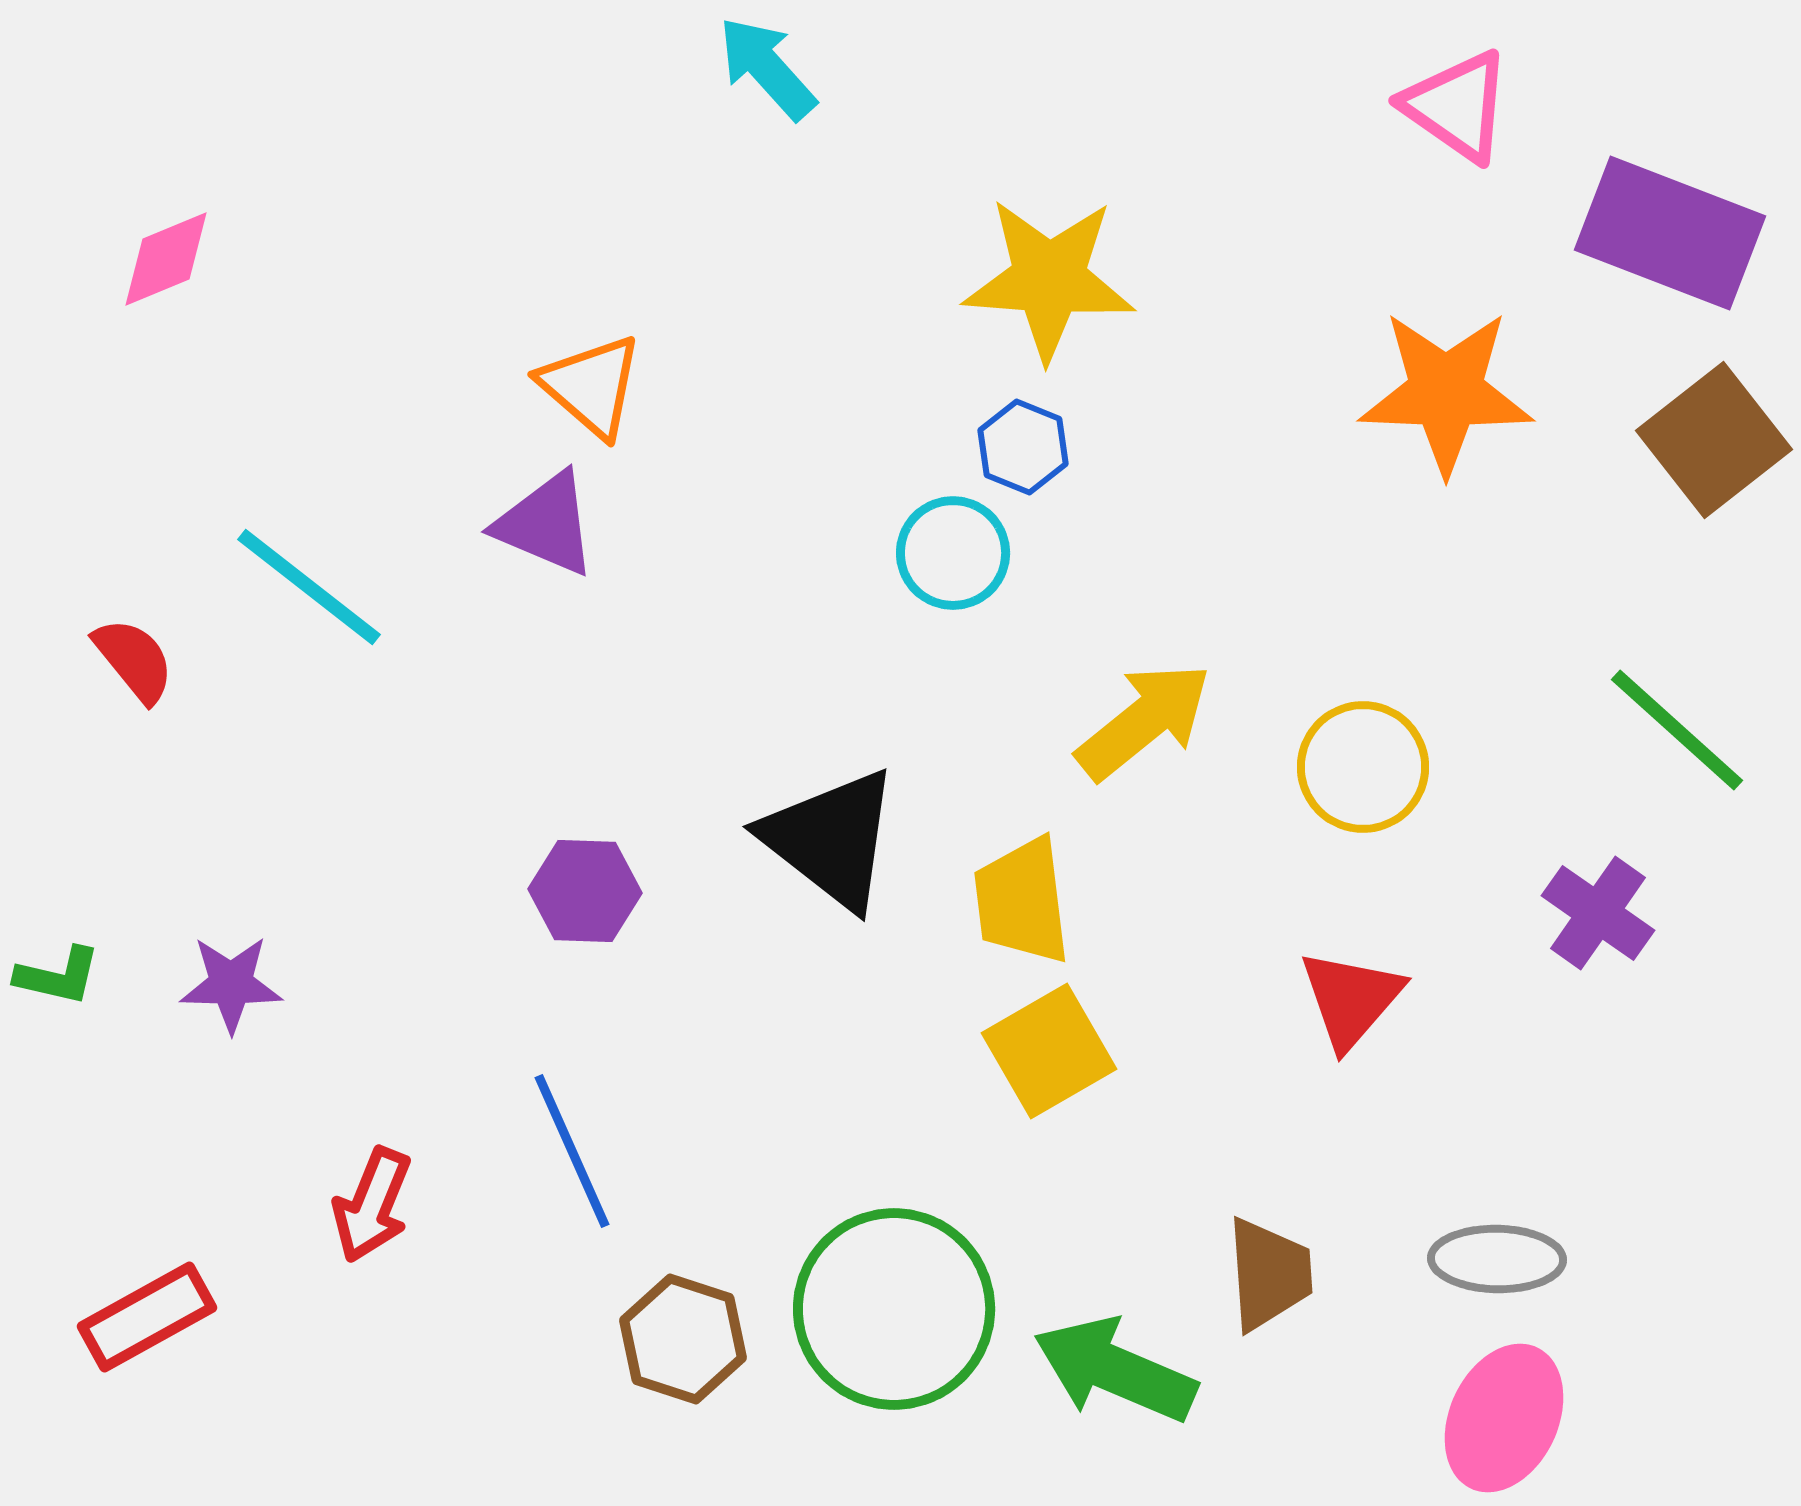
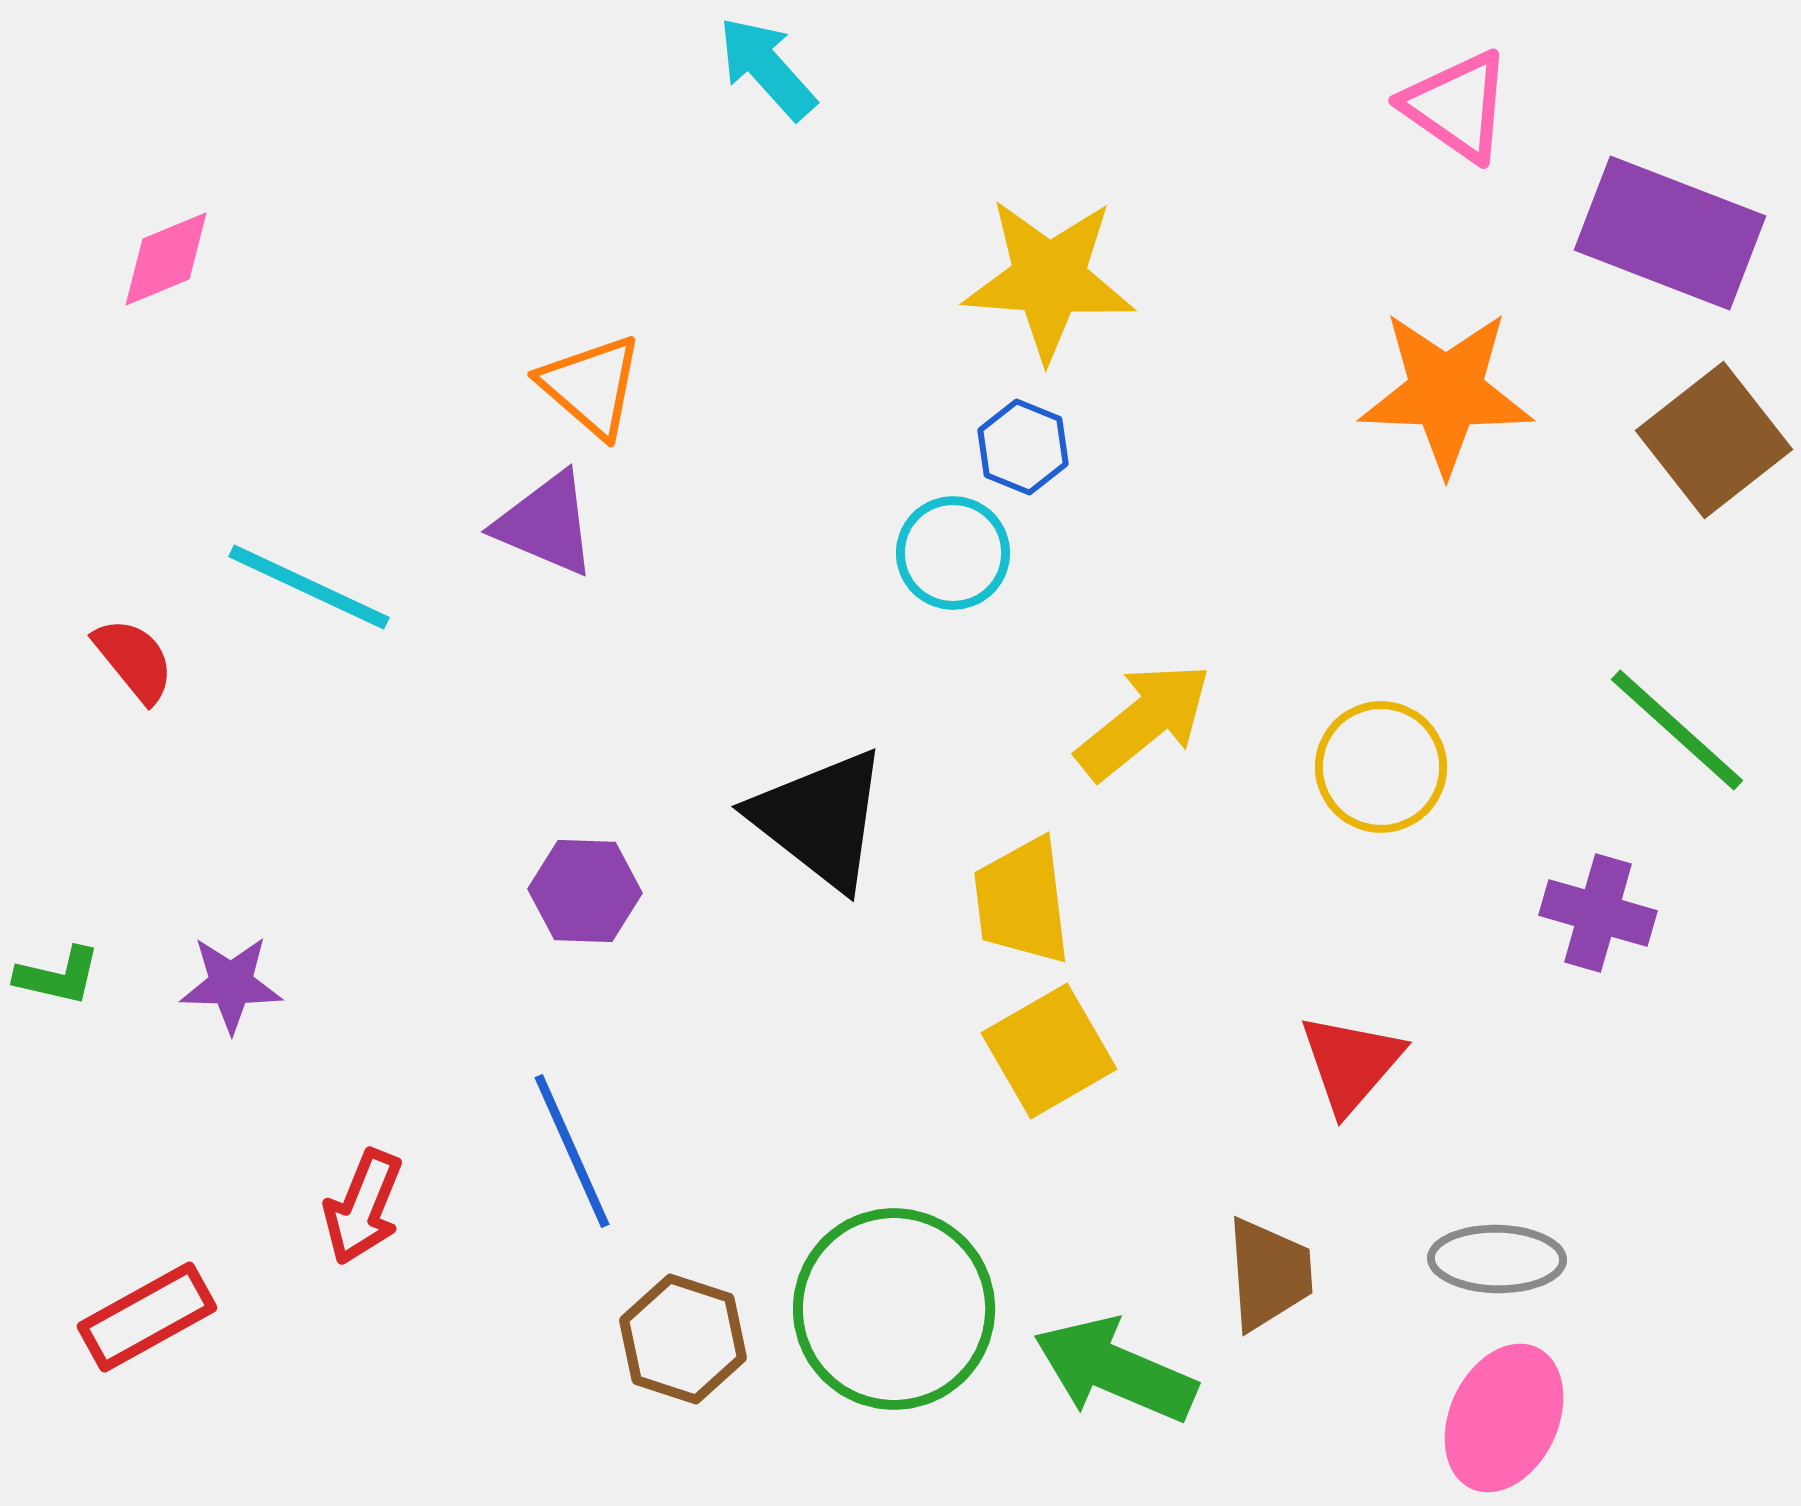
cyan line: rotated 13 degrees counterclockwise
yellow circle: moved 18 px right
black triangle: moved 11 px left, 20 px up
purple cross: rotated 19 degrees counterclockwise
red triangle: moved 64 px down
red arrow: moved 9 px left, 2 px down
